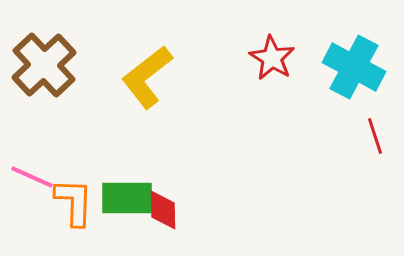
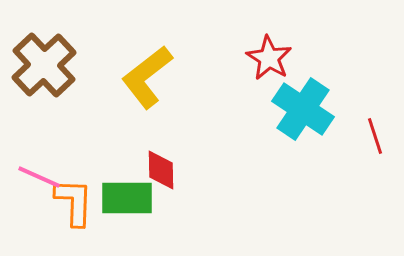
red star: moved 3 px left
cyan cross: moved 51 px left, 42 px down; rotated 6 degrees clockwise
pink line: moved 7 px right
red diamond: moved 2 px left, 40 px up
